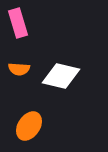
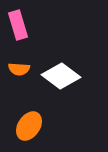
pink rectangle: moved 2 px down
white diamond: rotated 24 degrees clockwise
